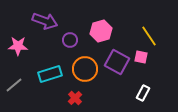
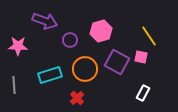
cyan rectangle: moved 1 px down
gray line: rotated 54 degrees counterclockwise
red cross: moved 2 px right
